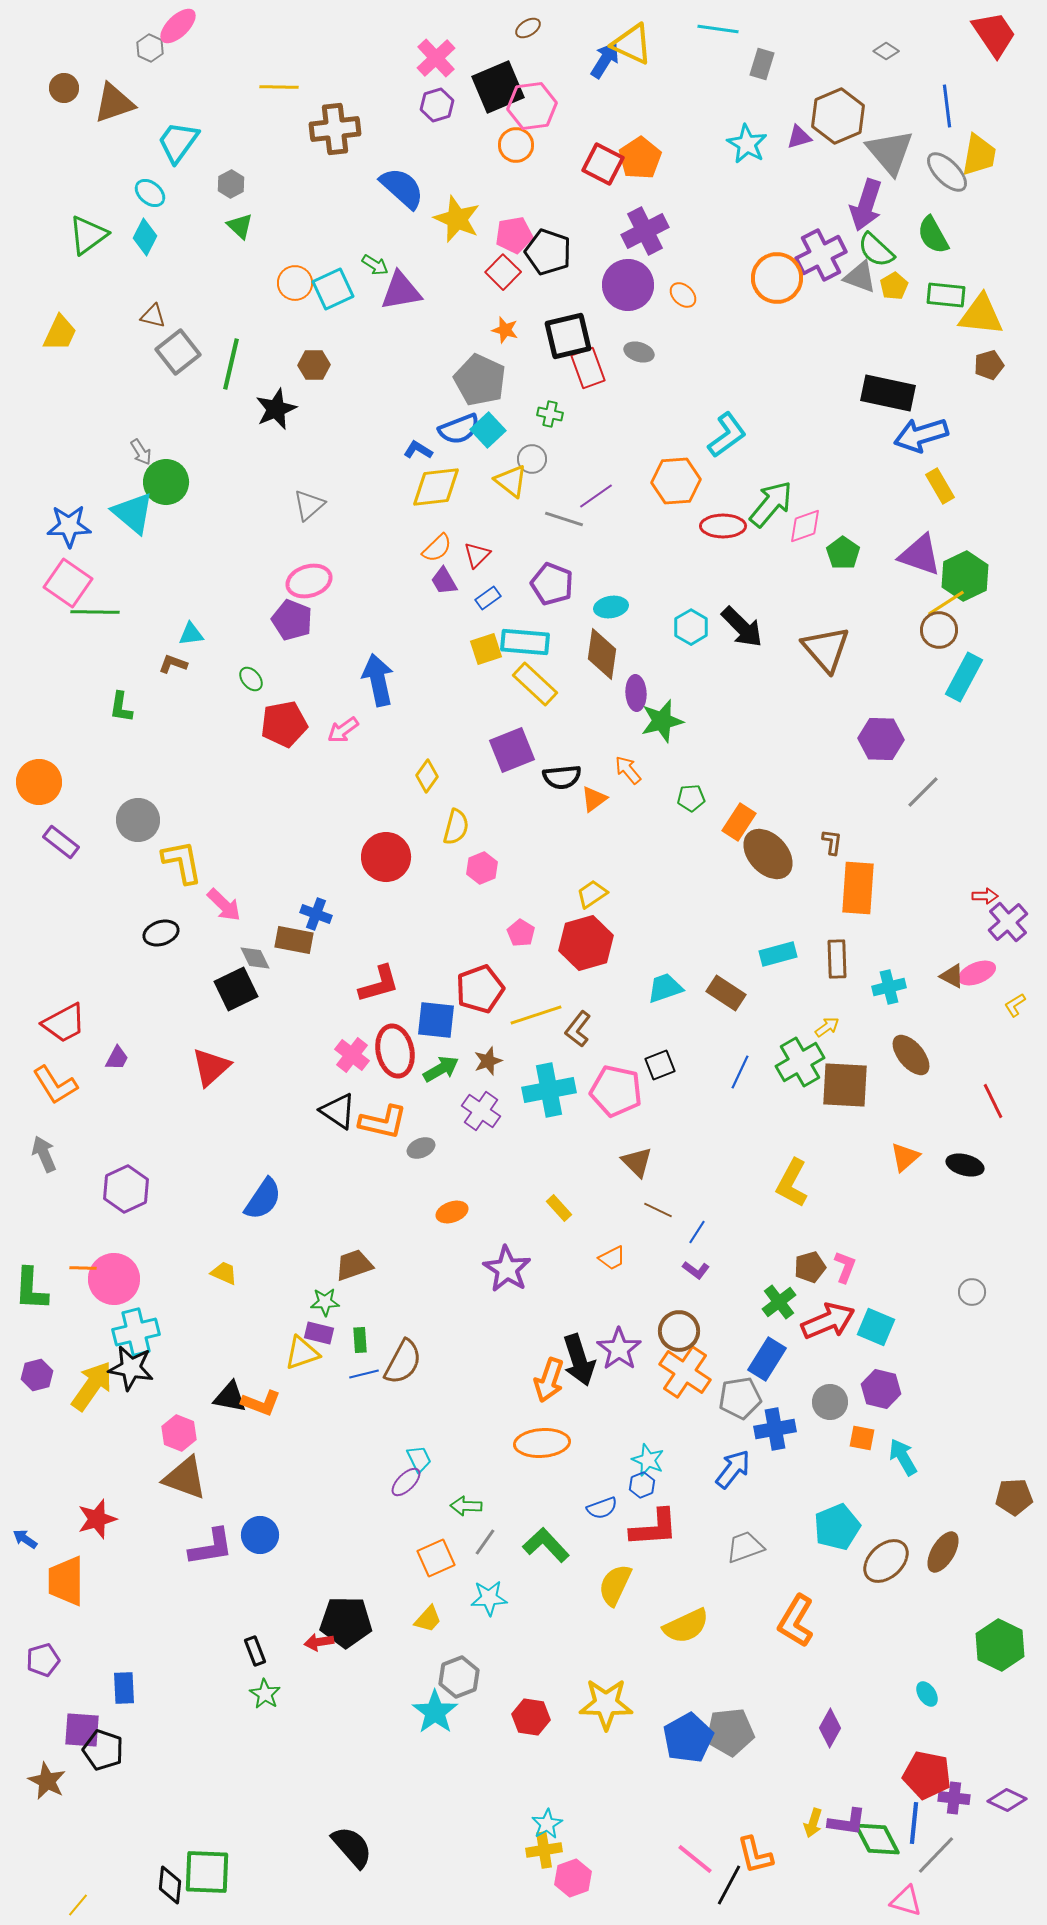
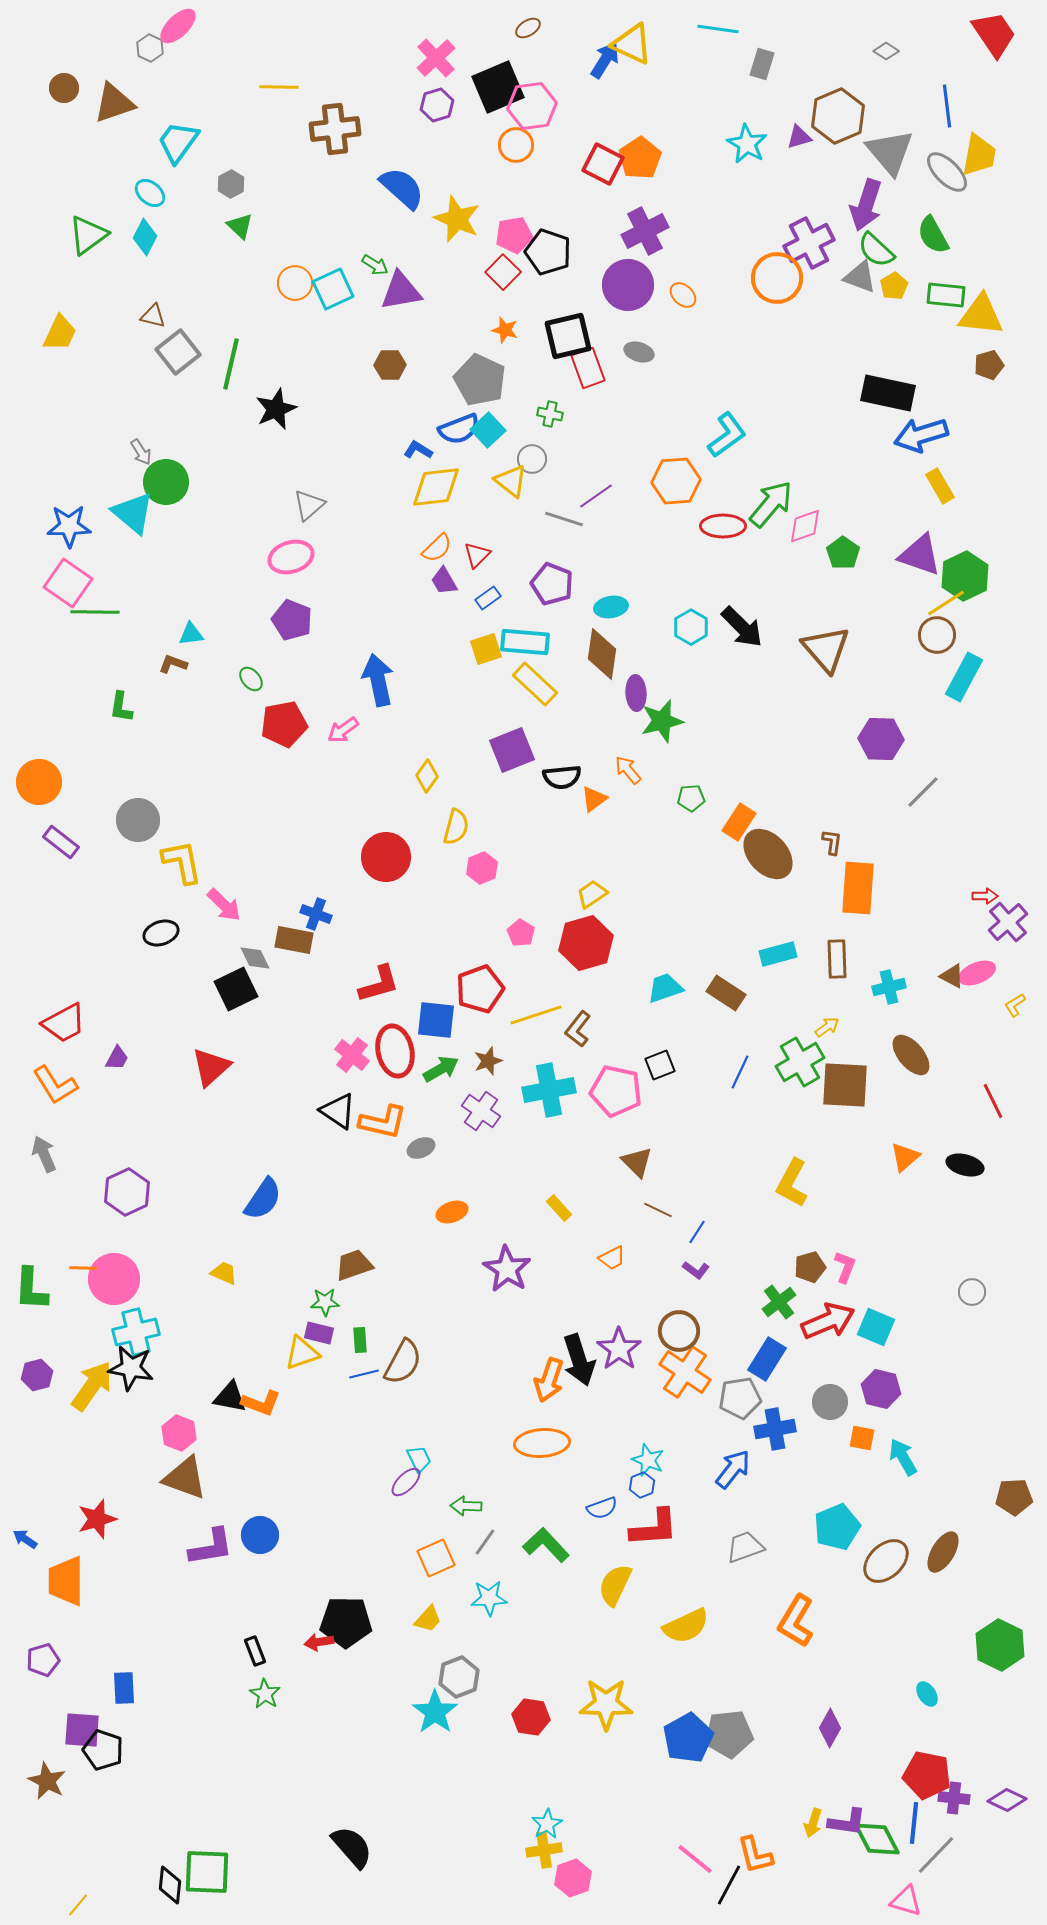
purple cross at (821, 255): moved 12 px left, 12 px up
brown hexagon at (314, 365): moved 76 px right
pink ellipse at (309, 581): moved 18 px left, 24 px up
brown circle at (939, 630): moved 2 px left, 5 px down
purple hexagon at (126, 1189): moved 1 px right, 3 px down
gray pentagon at (730, 1732): moved 1 px left, 2 px down
